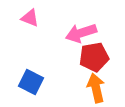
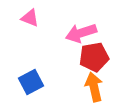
blue square: rotated 35 degrees clockwise
orange arrow: moved 2 px left, 1 px up
